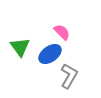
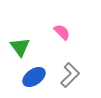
blue ellipse: moved 16 px left, 23 px down
gray L-shape: moved 1 px right, 1 px up; rotated 15 degrees clockwise
